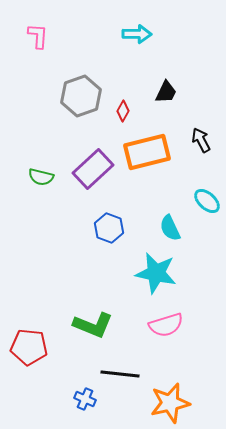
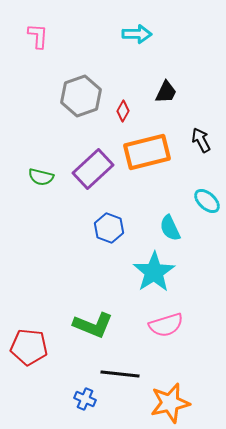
cyan star: moved 2 px left, 1 px up; rotated 27 degrees clockwise
